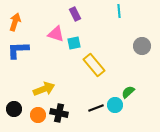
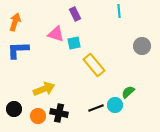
orange circle: moved 1 px down
